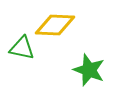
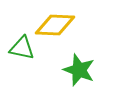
green star: moved 10 px left
